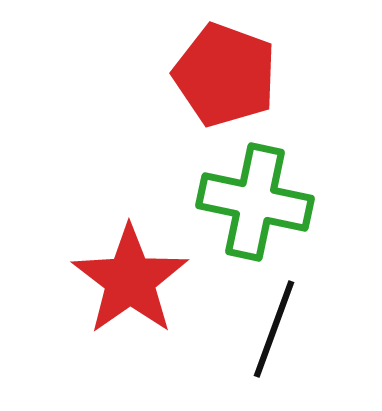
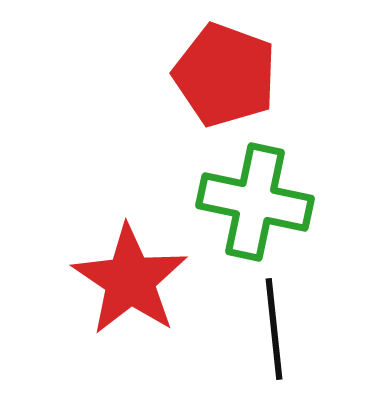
red star: rotated 3 degrees counterclockwise
black line: rotated 26 degrees counterclockwise
